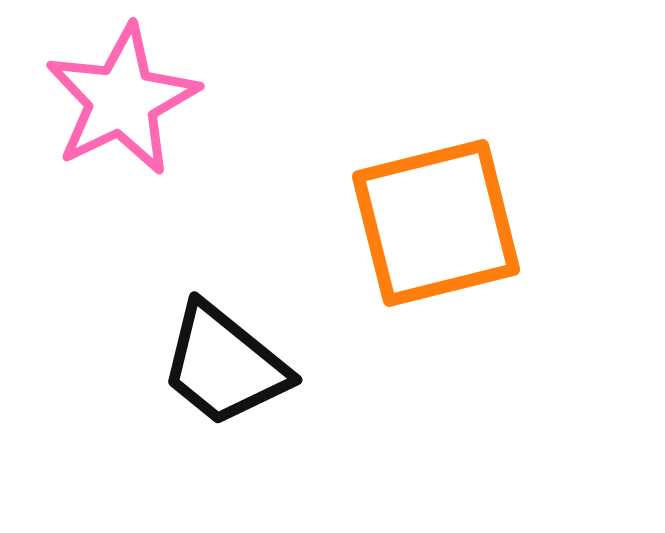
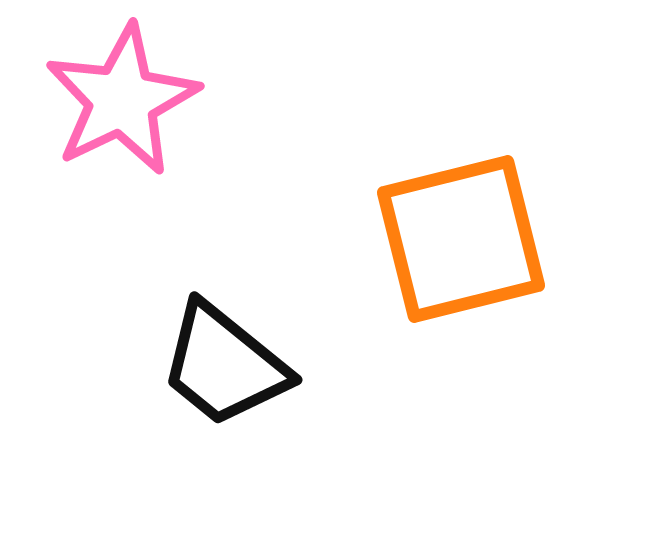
orange square: moved 25 px right, 16 px down
